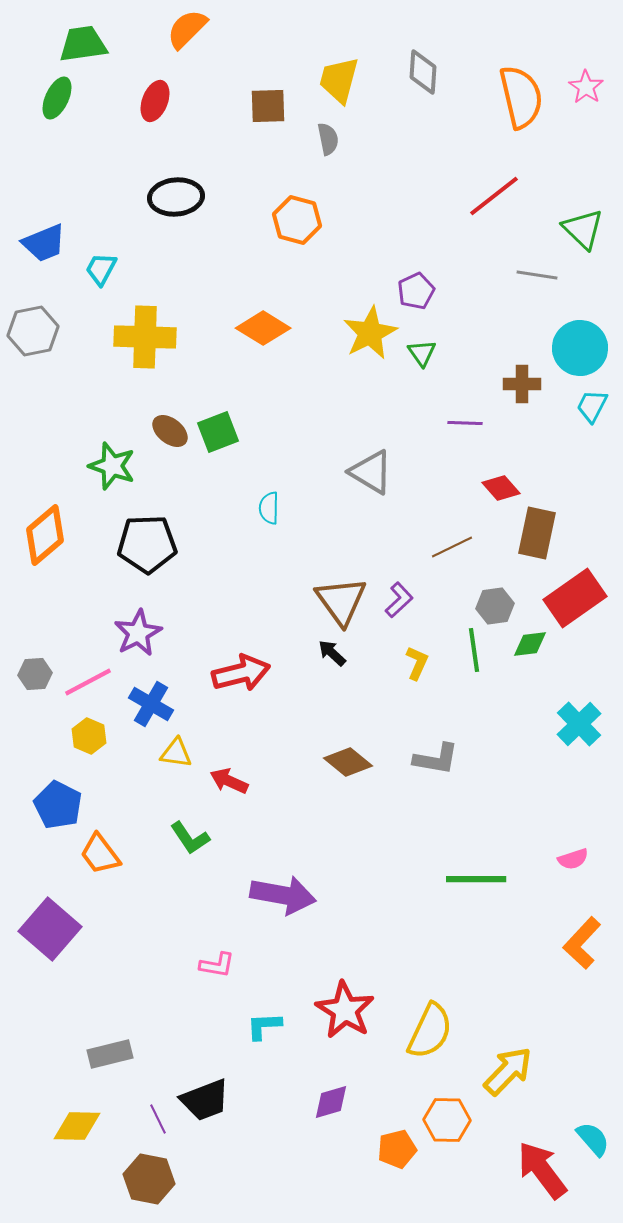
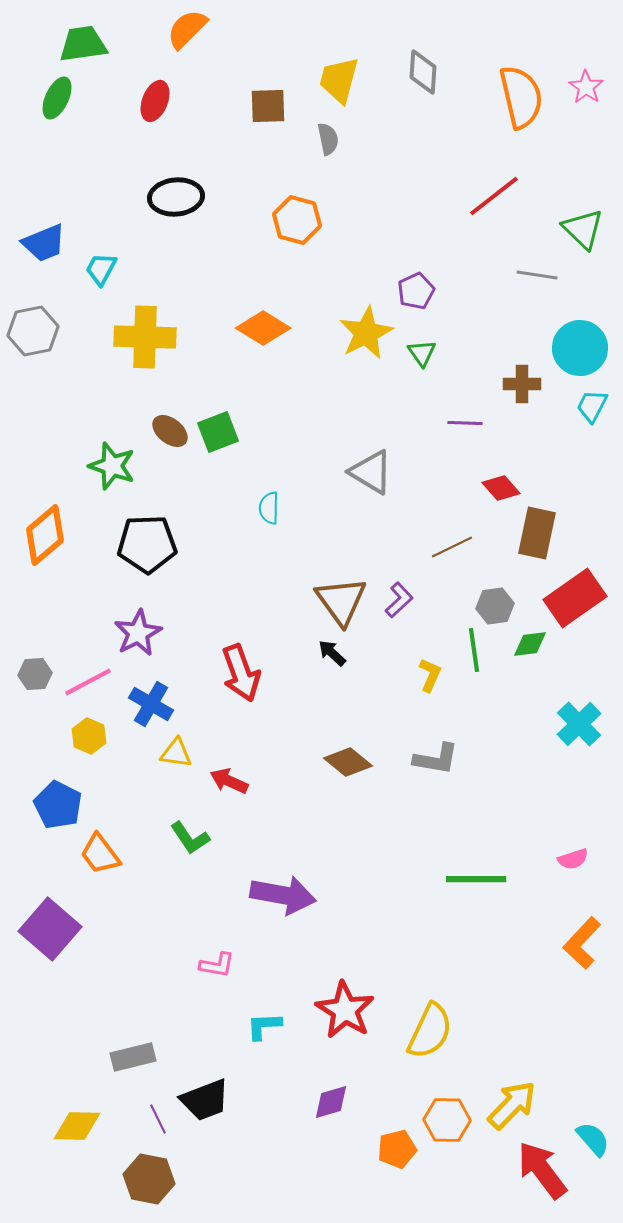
yellow star at (370, 333): moved 4 px left
yellow L-shape at (417, 663): moved 13 px right, 12 px down
red arrow at (241, 673): rotated 84 degrees clockwise
gray rectangle at (110, 1054): moved 23 px right, 3 px down
yellow arrow at (508, 1071): moved 4 px right, 34 px down
